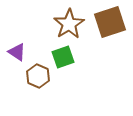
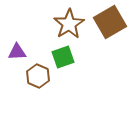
brown square: rotated 12 degrees counterclockwise
purple triangle: rotated 36 degrees counterclockwise
